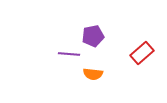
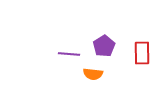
purple pentagon: moved 11 px right, 10 px down; rotated 20 degrees counterclockwise
red rectangle: rotated 50 degrees counterclockwise
